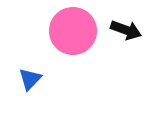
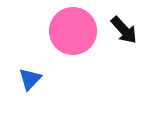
black arrow: moved 2 px left; rotated 28 degrees clockwise
